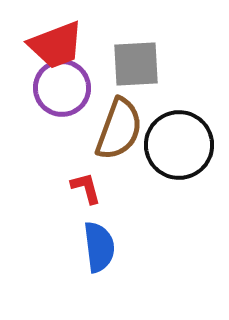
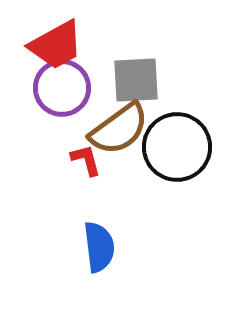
red trapezoid: rotated 8 degrees counterclockwise
gray square: moved 16 px down
brown semicircle: rotated 34 degrees clockwise
black circle: moved 2 px left, 2 px down
red L-shape: moved 28 px up
